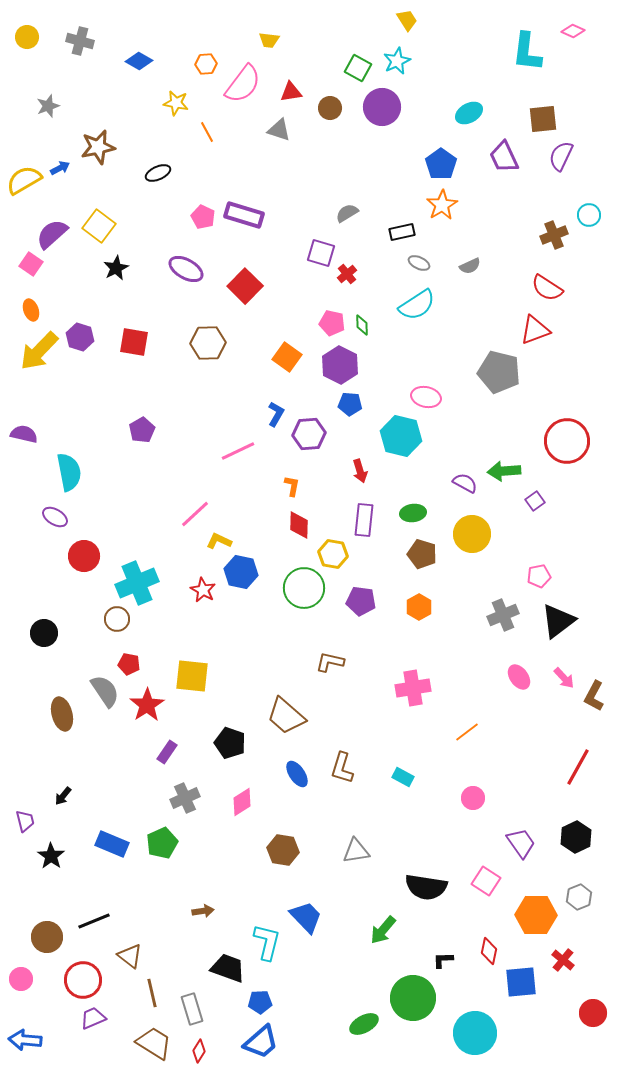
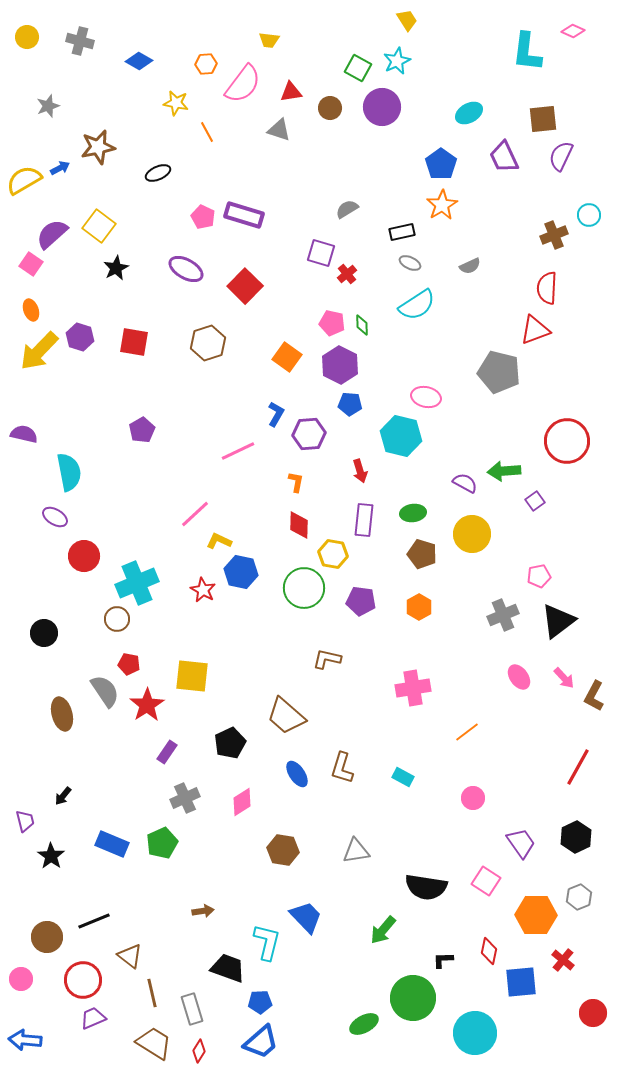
gray semicircle at (347, 213): moved 4 px up
gray ellipse at (419, 263): moved 9 px left
red semicircle at (547, 288): rotated 60 degrees clockwise
brown hexagon at (208, 343): rotated 16 degrees counterclockwise
orange L-shape at (292, 486): moved 4 px right, 4 px up
brown L-shape at (330, 662): moved 3 px left, 3 px up
black pentagon at (230, 743): rotated 28 degrees clockwise
